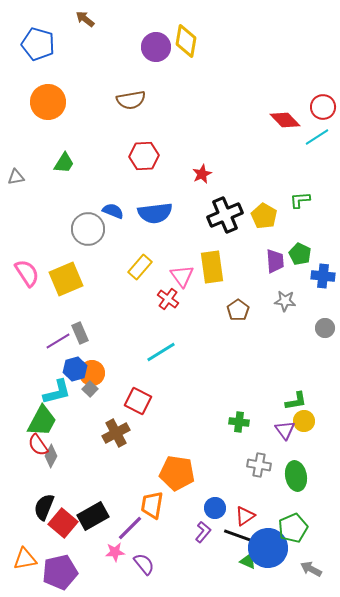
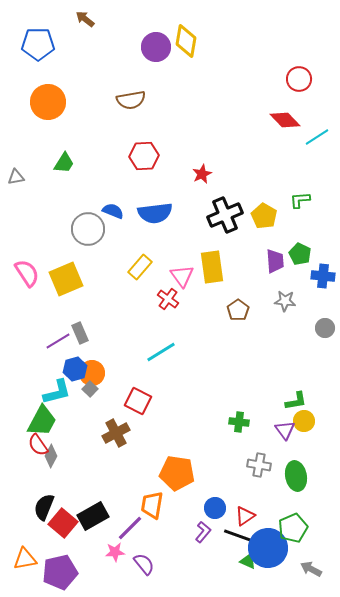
blue pentagon at (38, 44): rotated 16 degrees counterclockwise
red circle at (323, 107): moved 24 px left, 28 px up
